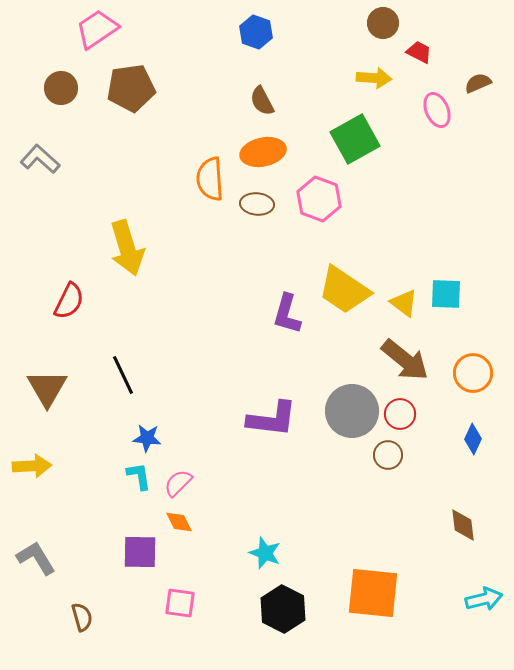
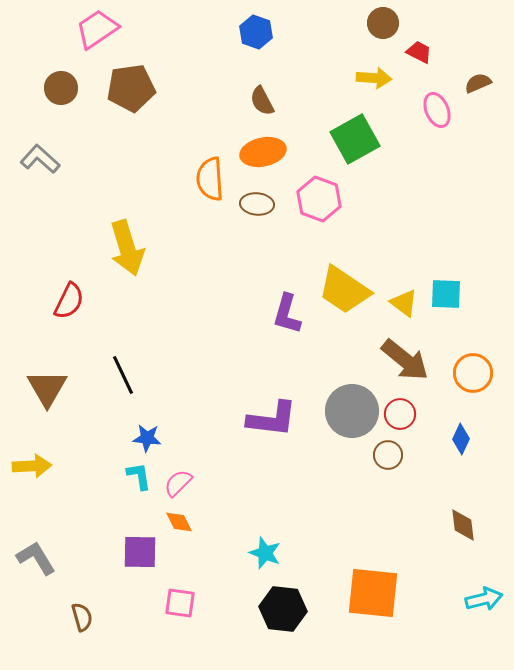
blue diamond at (473, 439): moved 12 px left
black hexagon at (283, 609): rotated 21 degrees counterclockwise
